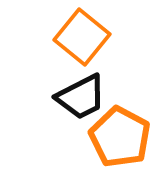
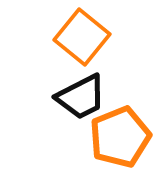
orange pentagon: rotated 22 degrees clockwise
